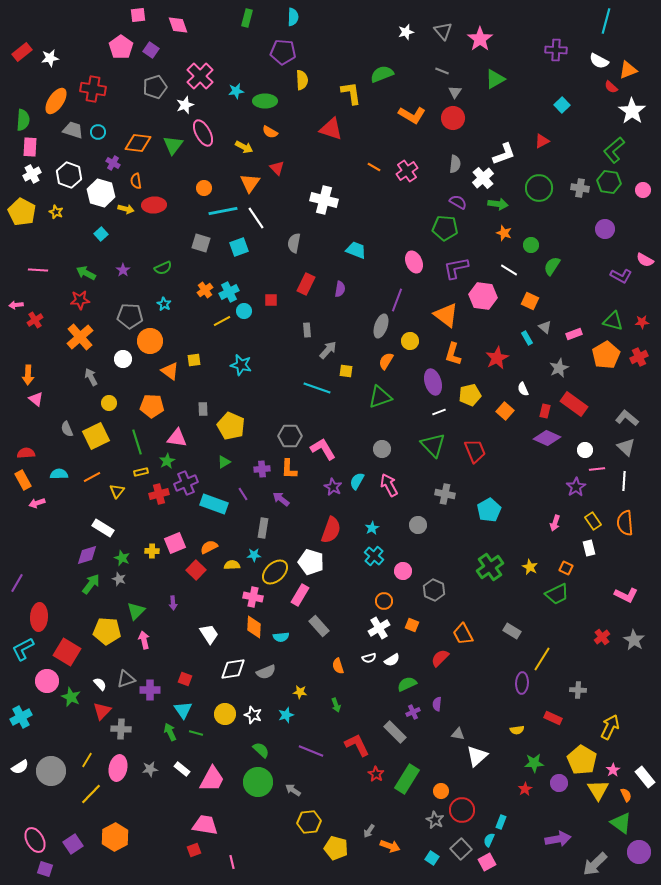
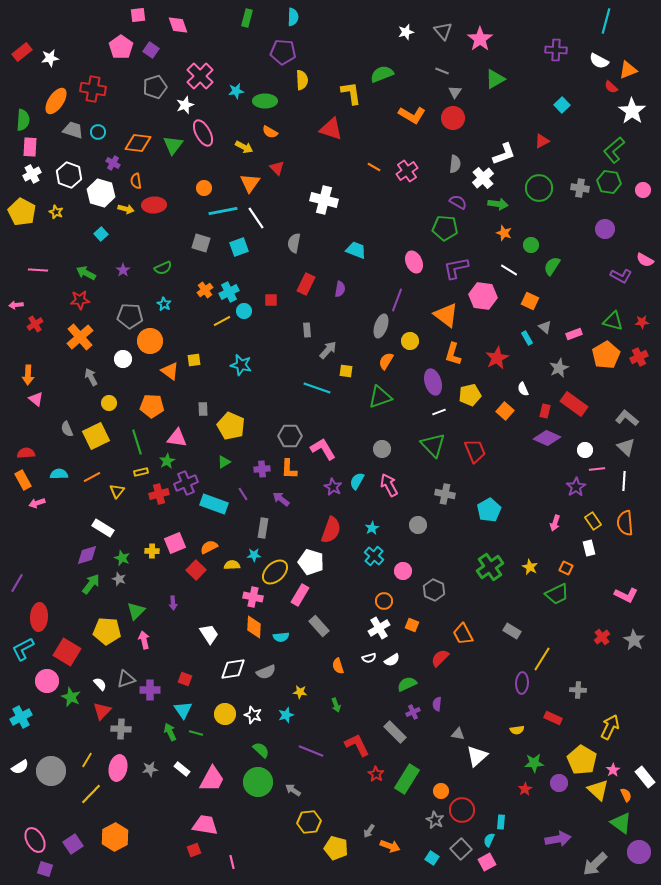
red cross at (35, 320): moved 4 px down
yellow triangle at (598, 790): rotated 15 degrees counterclockwise
cyan rectangle at (501, 822): rotated 16 degrees counterclockwise
